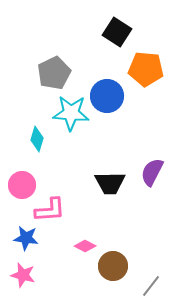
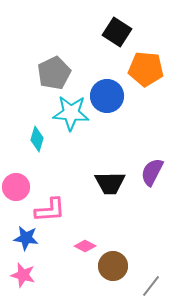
pink circle: moved 6 px left, 2 px down
